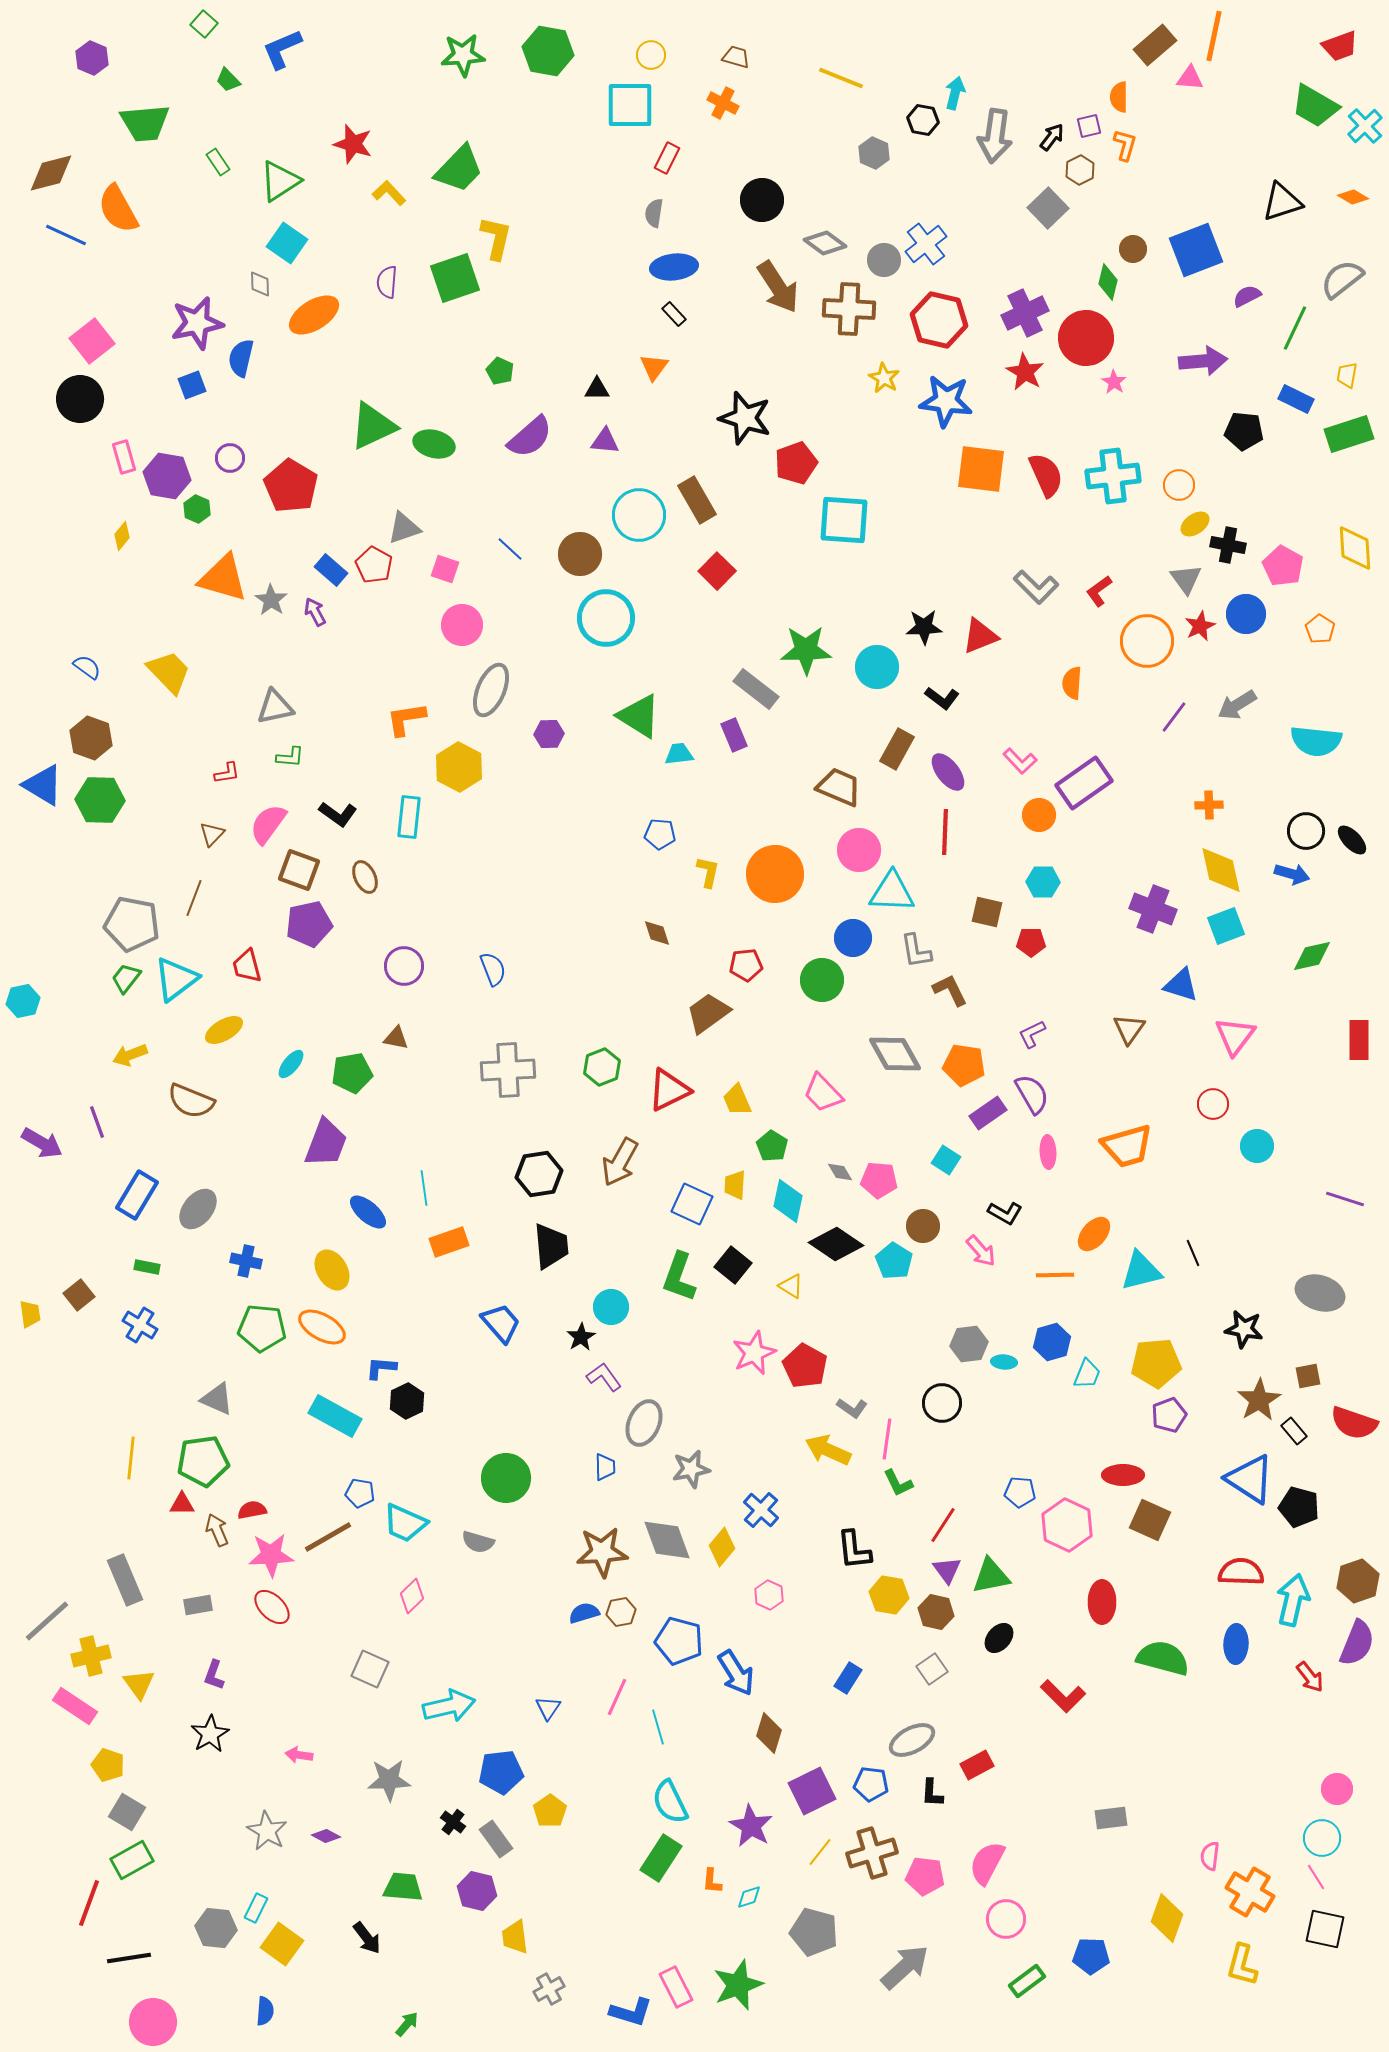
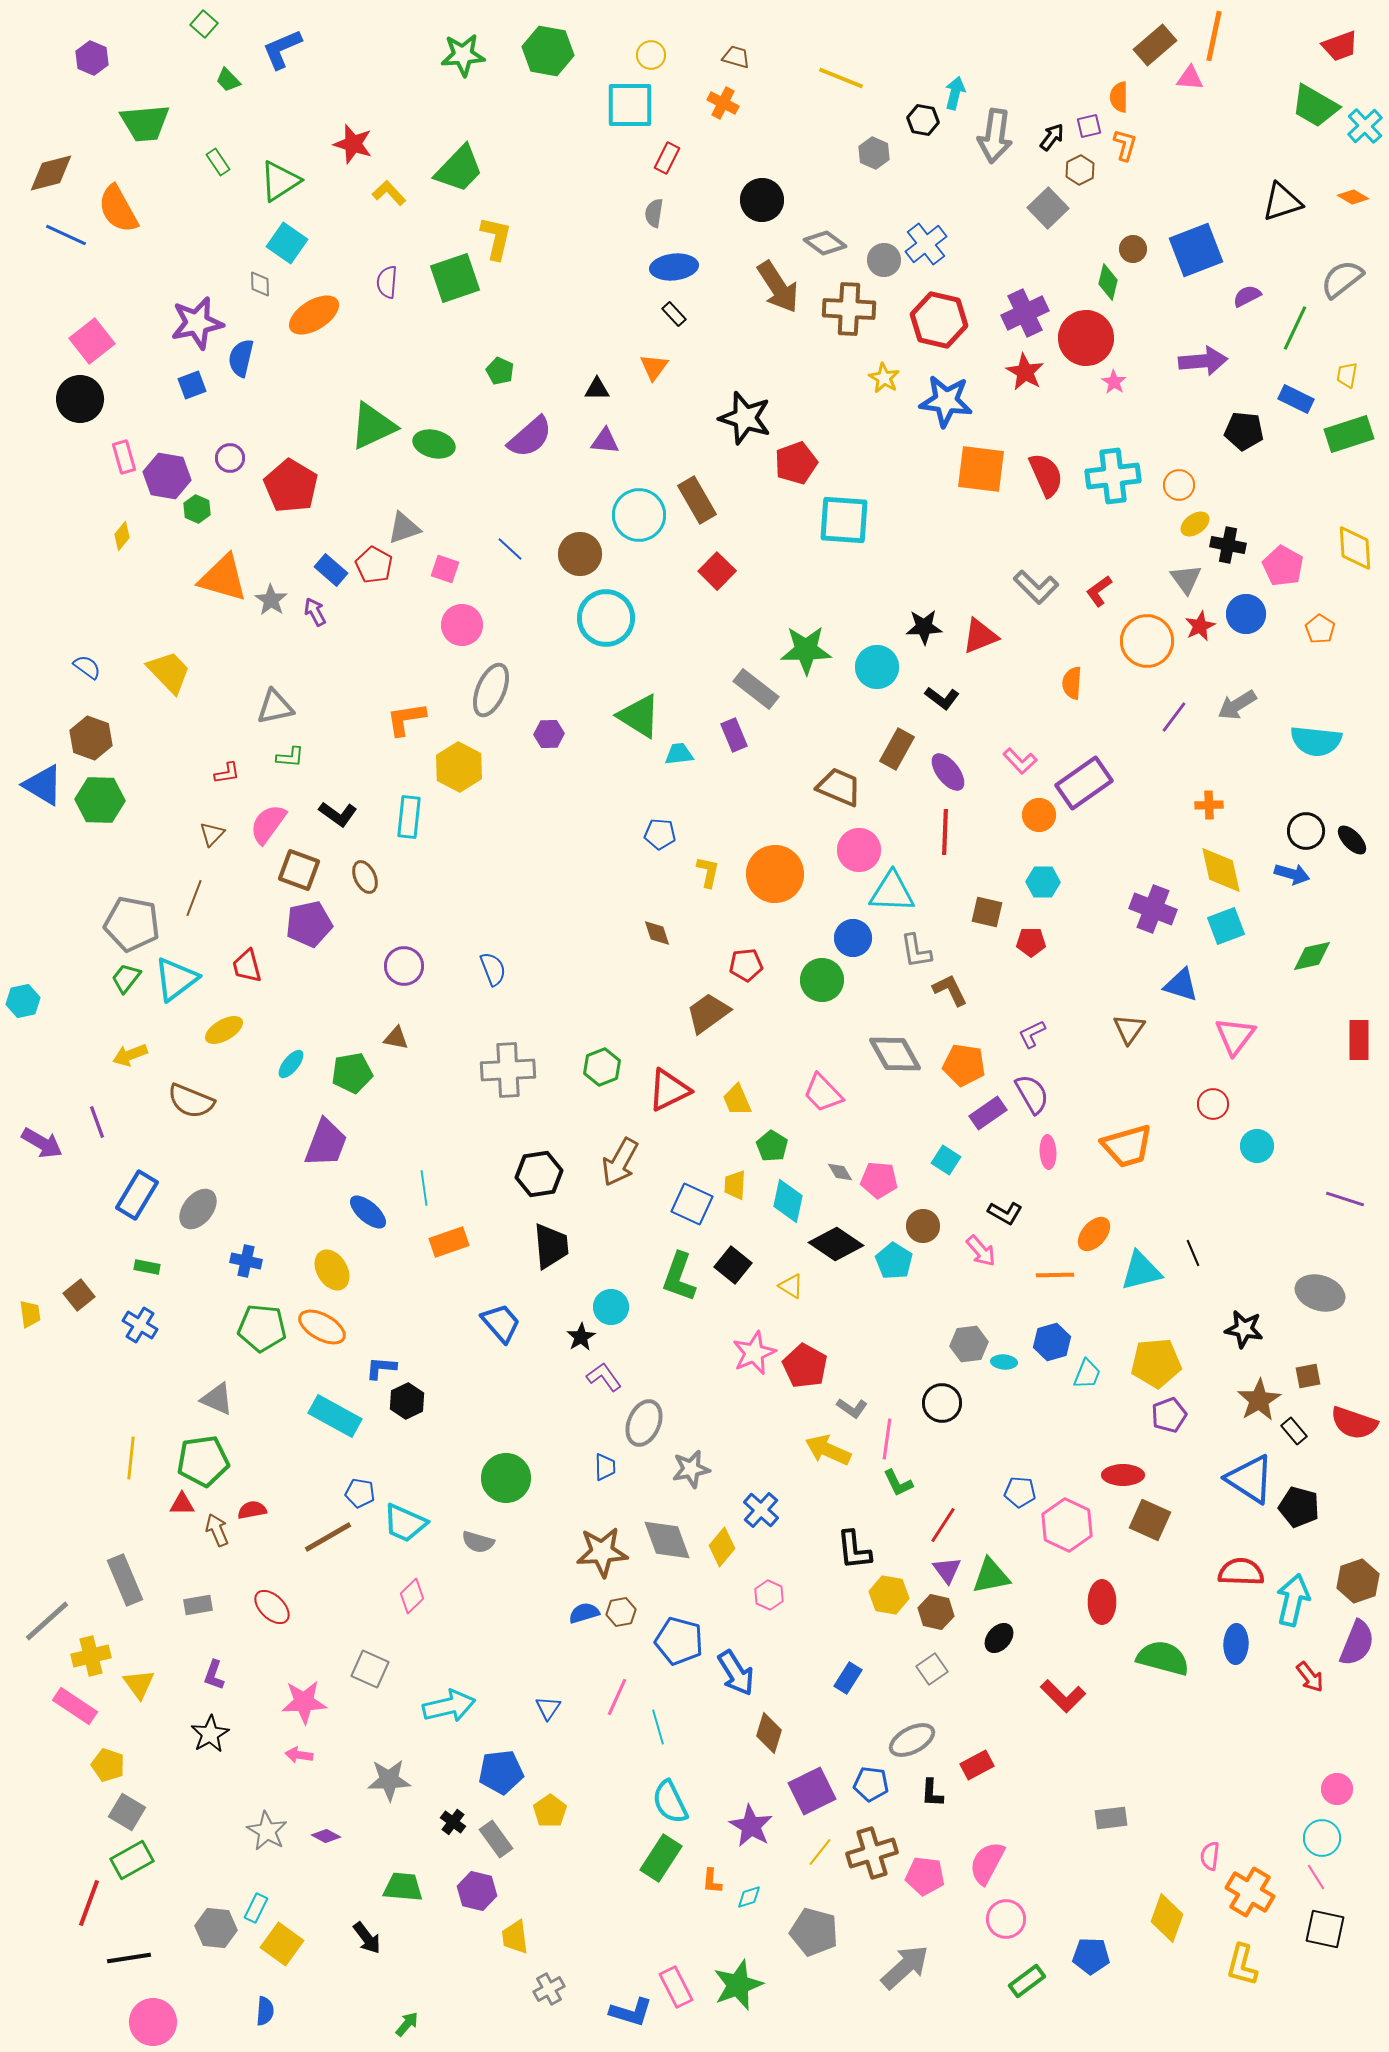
pink star at (271, 1555): moved 33 px right, 147 px down
